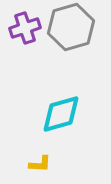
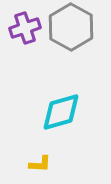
gray hexagon: rotated 15 degrees counterclockwise
cyan diamond: moved 2 px up
